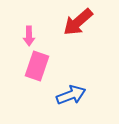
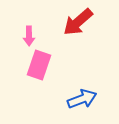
pink rectangle: moved 2 px right, 1 px up
blue arrow: moved 11 px right, 4 px down
